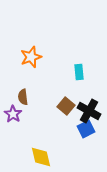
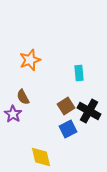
orange star: moved 1 px left, 3 px down
cyan rectangle: moved 1 px down
brown semicircle: rotated 21 degrees counterclockwise
brown square: rotated 18 degrees clockwise
blue square: moved 18 px left
